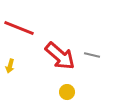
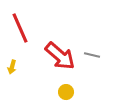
red line: moved 1 px right; rotated 44 degrees clockwise
yellow arrow: moved 2 px right, 1 px down
yellow circle: moved 1 px left
